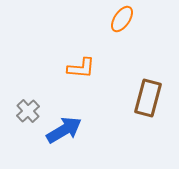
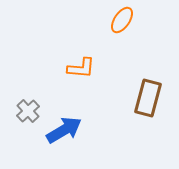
orange ellipse: moved 1 px down
